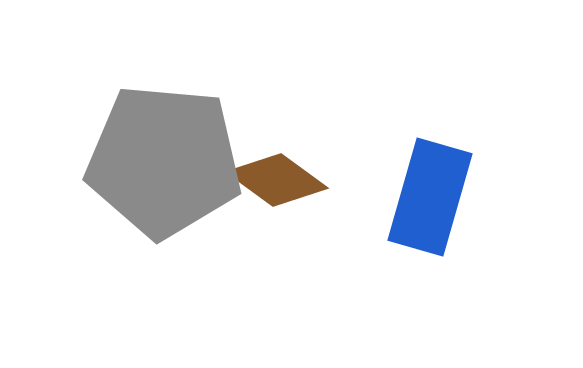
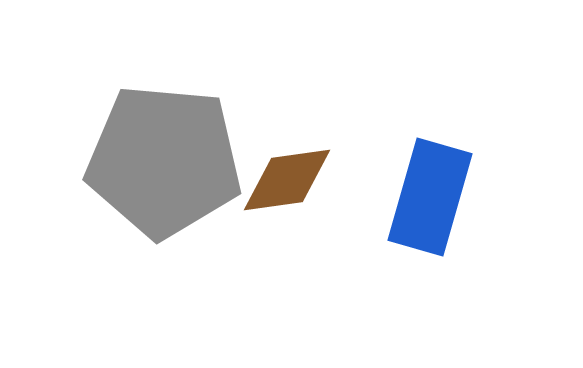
brown diamond: moved 10 px right; rotated 44 degrees counterclockwise
